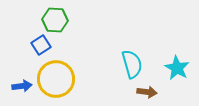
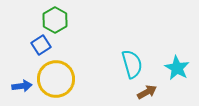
green hexagon: rotated 25 degrees clockwise
brown arrow: rotated 36 degrees counterclockwise
